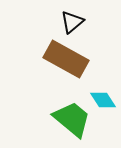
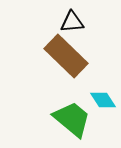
black triangle: rotated 35 degrees clockwise
brown rectangle: moved 3 px up; rotated 15 degrees clockwise
